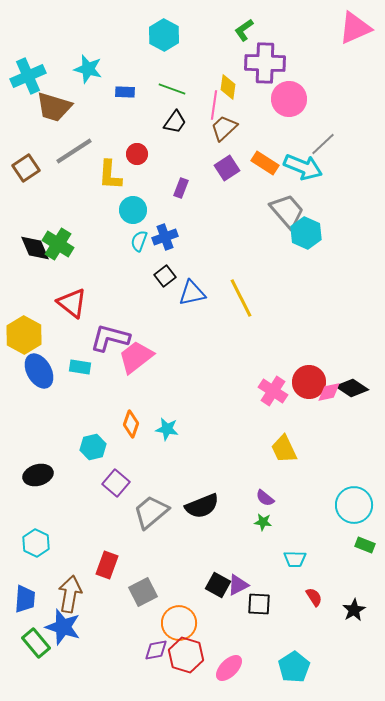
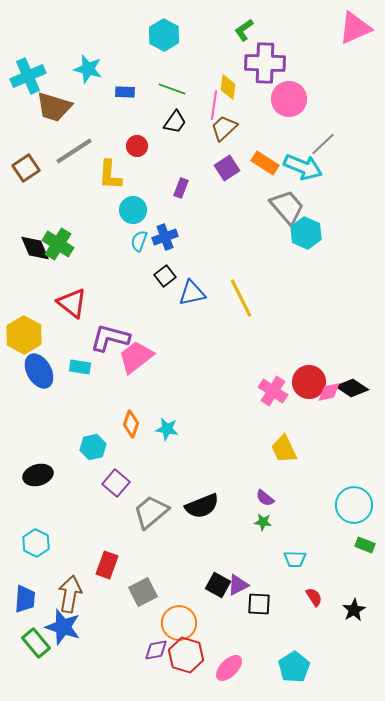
red circle at (137, 154): moved 8 px up
gray trapezoid at (287, 211): moved 4 px up
